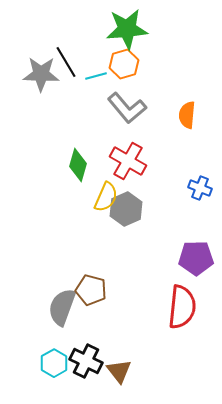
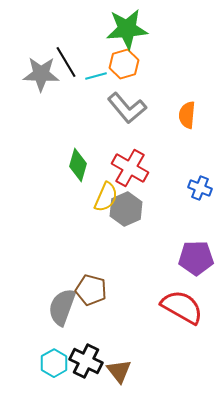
red cross: moved 2 px right, 7 px down
red semicircle: rotated 66 degrees counterclockwise
